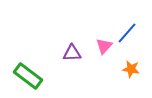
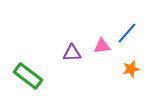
pink triangle: moved 2 px left; rotated 42 degrees clockwise
orange star: rotated 24 degrees counterclockwise
